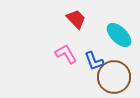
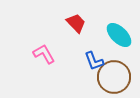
red trapezoid: moved 4 px down
pink L-shape: moved 22 px left
